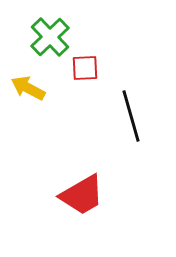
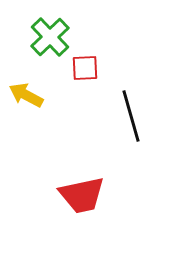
yellow arrow: moved 2 px left, 7 px down
red trapezoid: rotated 18 degrees clockwise
